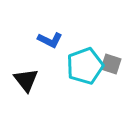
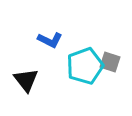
gray square: moved 1 px left, 2 px up
